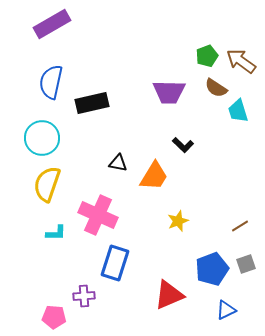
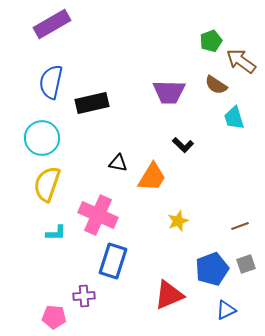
green pentagon: moved 4 px right, 15 px up
brown semicircle: moved 3 px up
cyan trapezoid: moved 4 px left, 7 px down
orange trapezoid: moved 2 px left, 1 px down
brown line: rotated 12 degrees clockwise
blue rectangle: moved 2 px left, 2 px up
